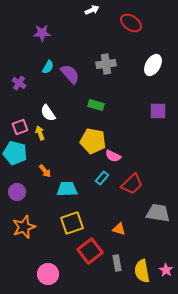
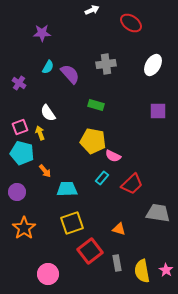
cyan pentagon: moved 7 px right
orange star: moved 1 px down; rotated 15 degrees counterclockwise
